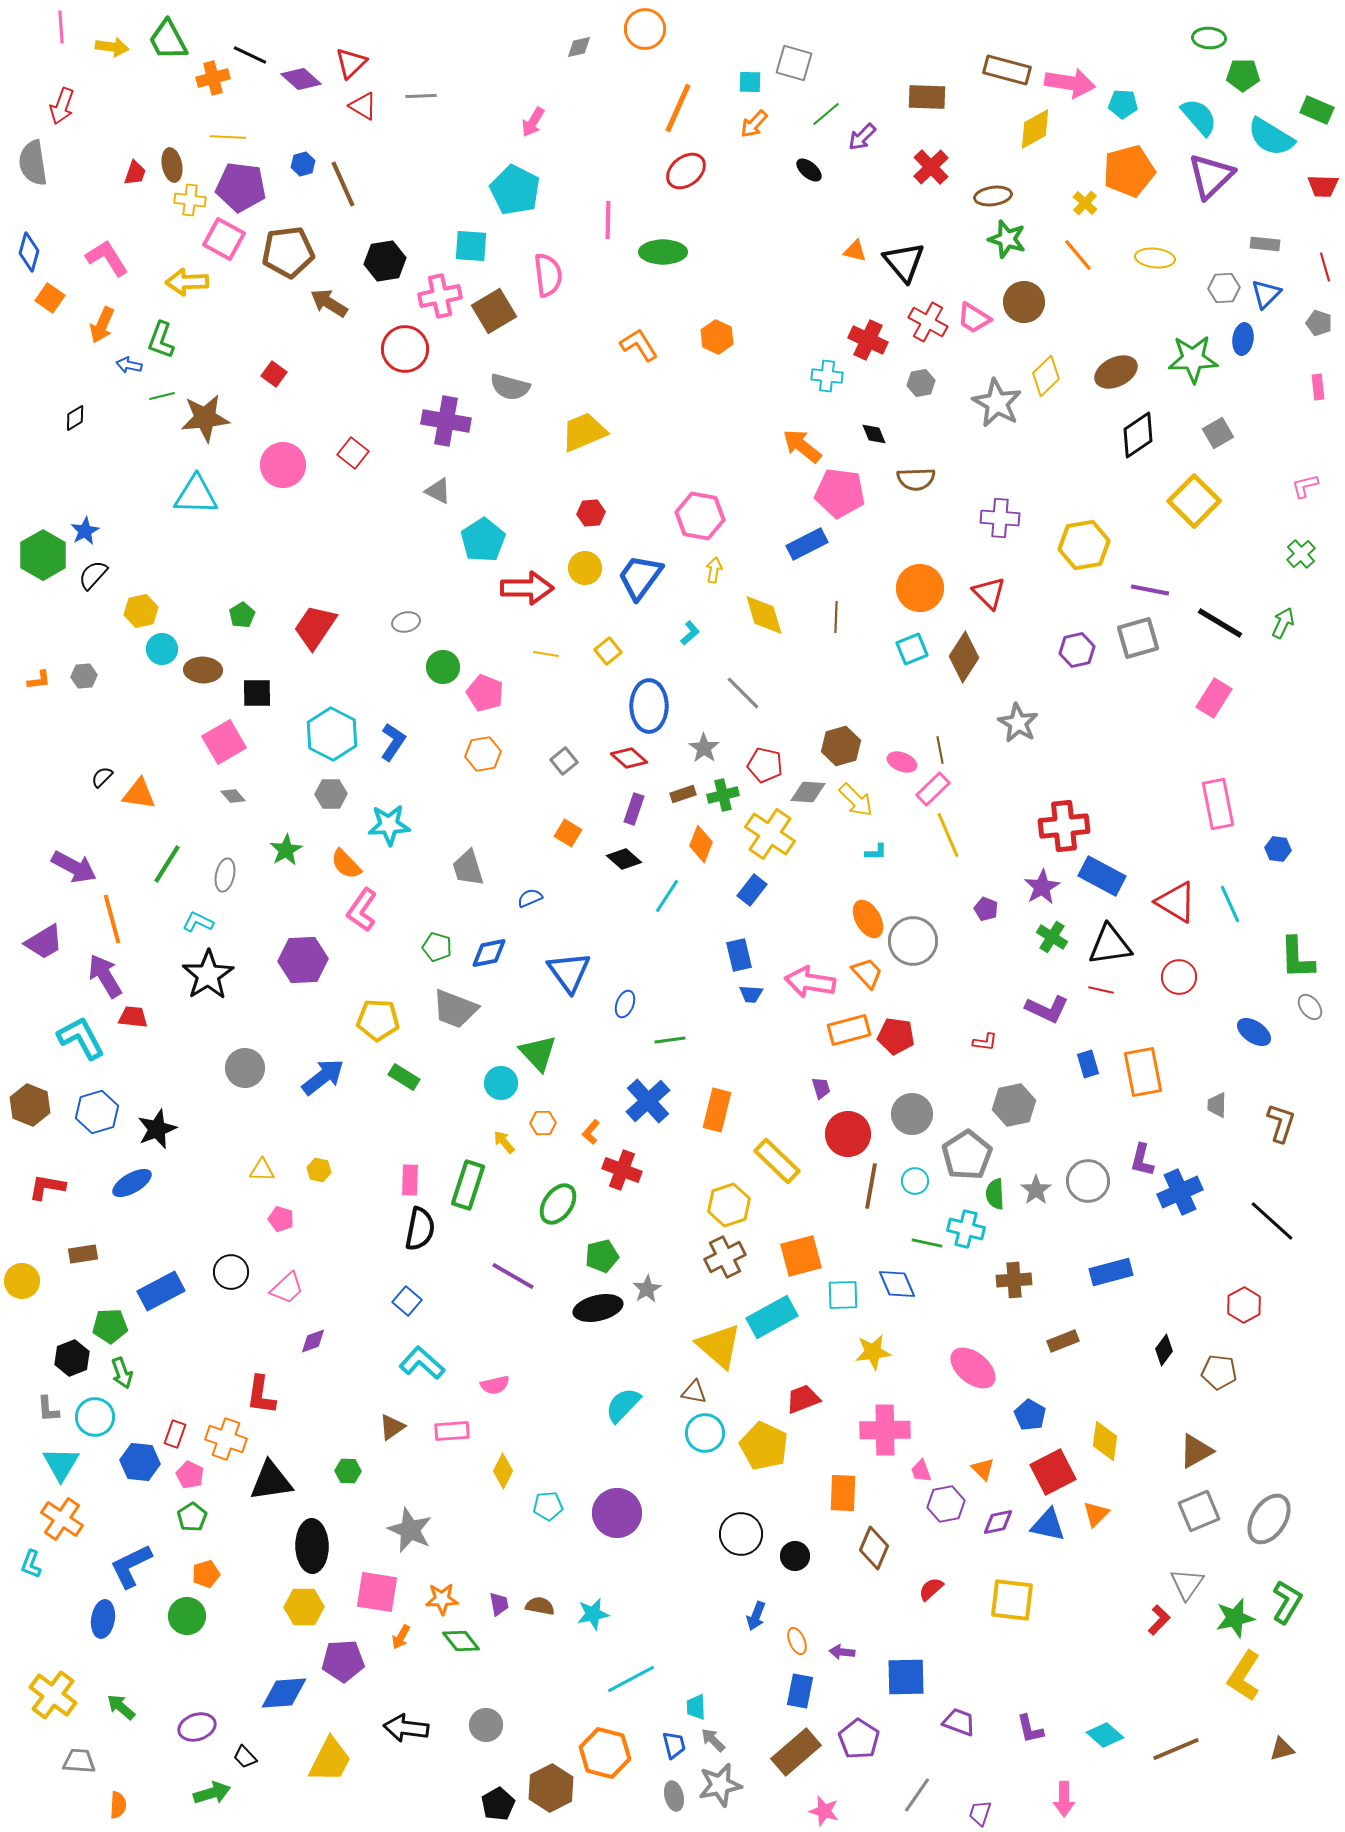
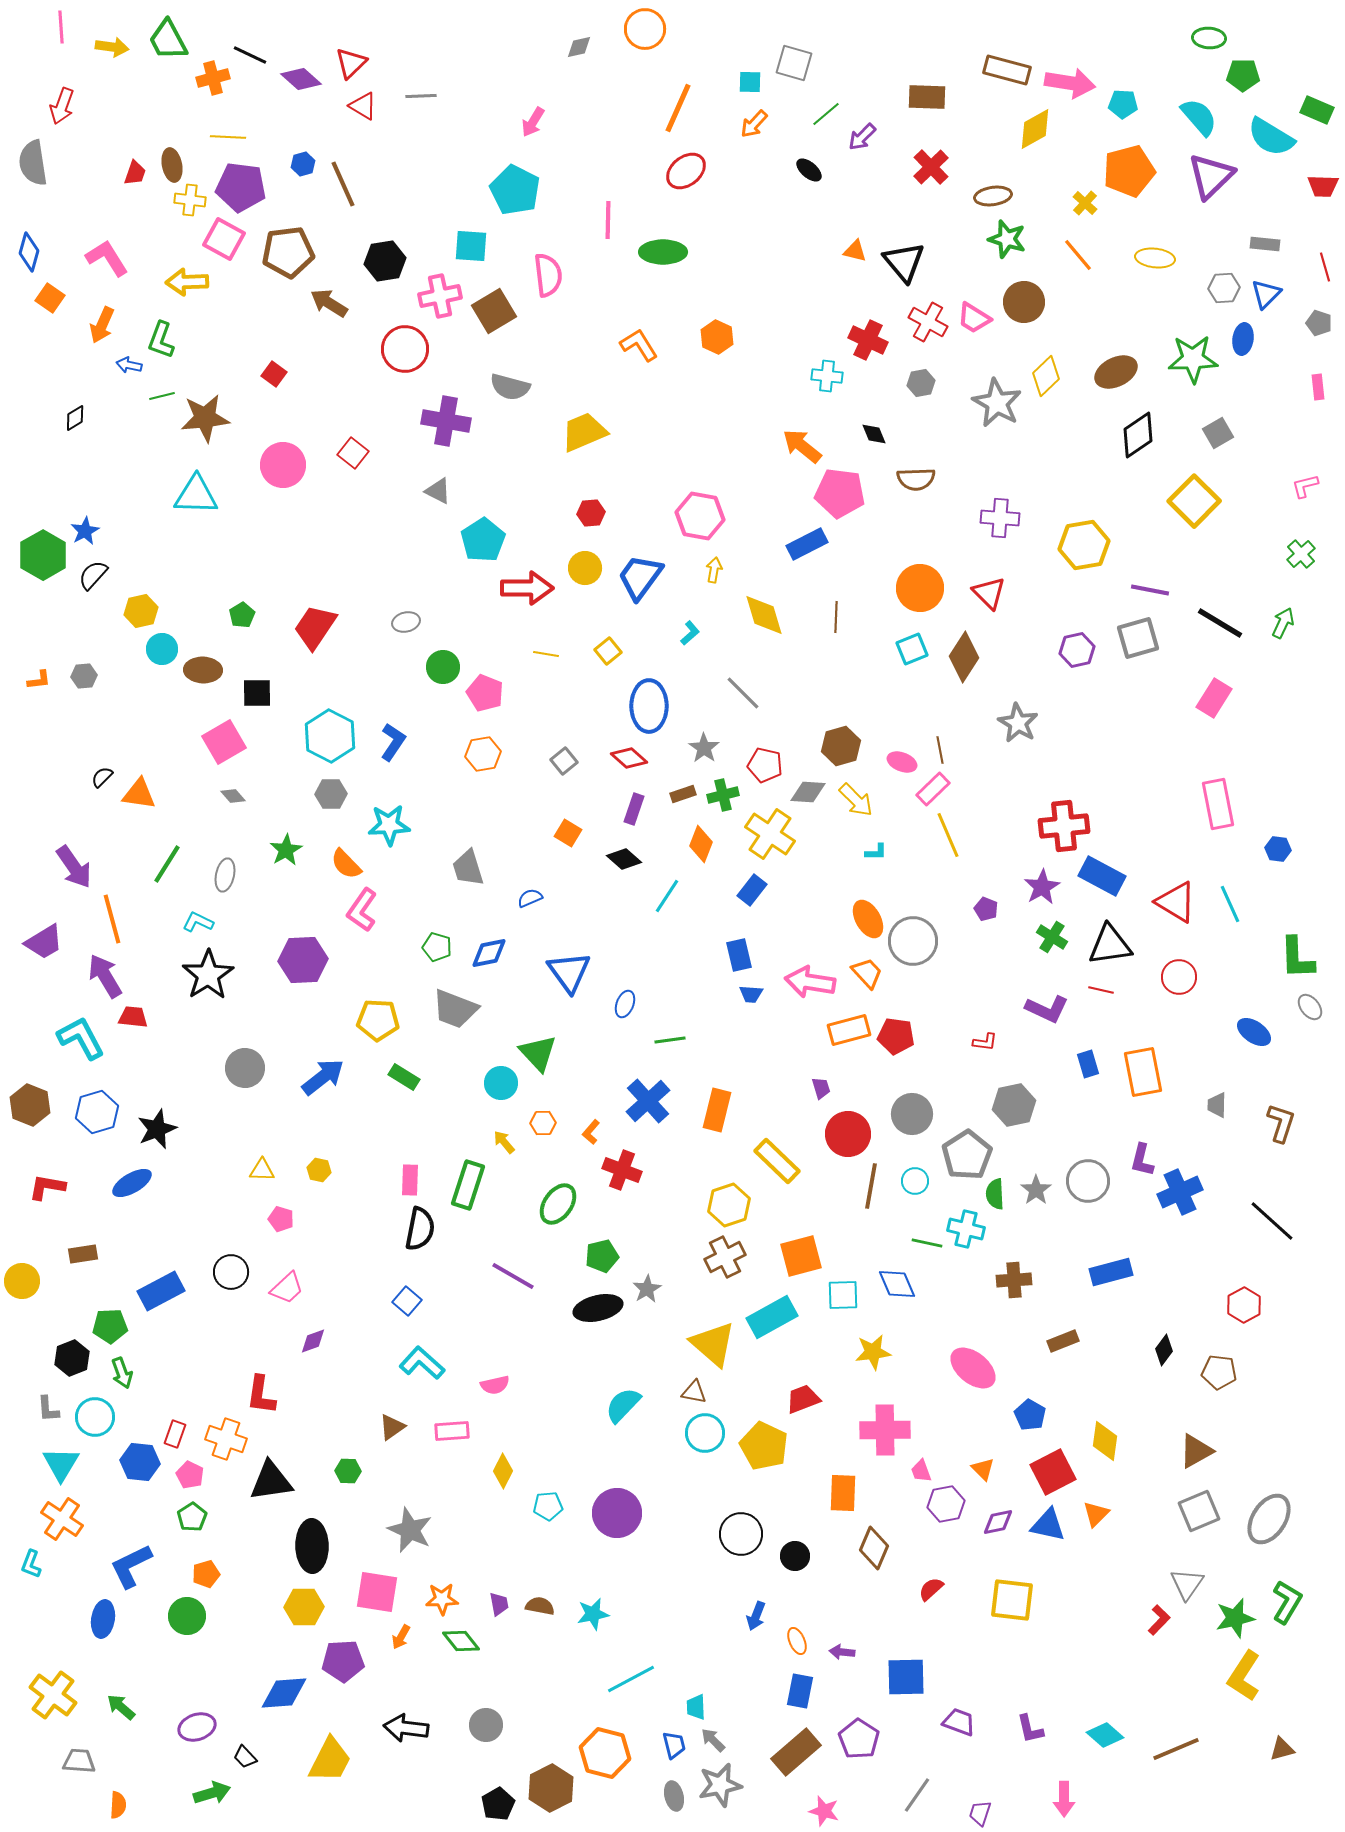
cyan hexagon at (332, 734): moved 2 px left, 2 px down
purple arrow at (74, 867): rotated 27 degrees clockwise
yellow triangle at (719, 1346): moved 6 px left, 2 px up
